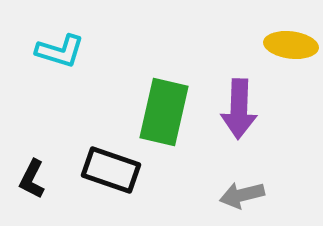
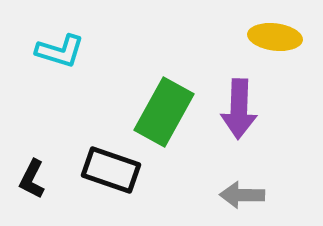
yellow ellipse: moved 16 px left, 8 px up
green rectangle: rotated 16 degrees clockwise
gray arrow: rotated 15 degrees clockwise
